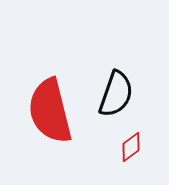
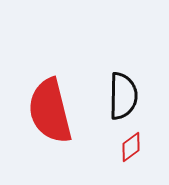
black semicircle: moved 7 px right, 2 px down; rotated 18 degrees counterclockwise
